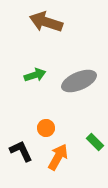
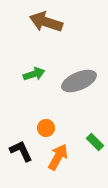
green arrow: moved 1 px left, 1 px up
